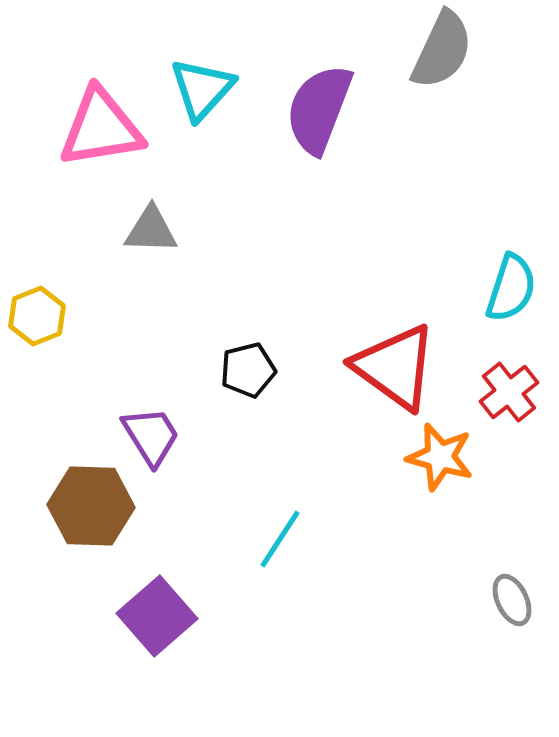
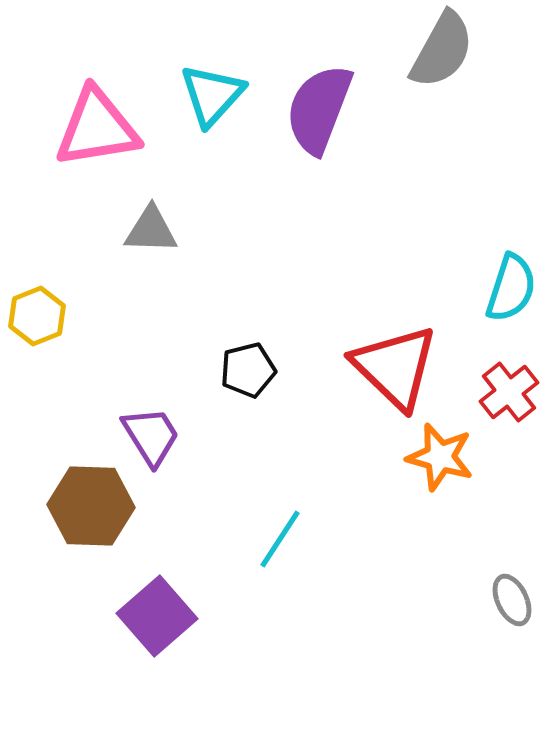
gray semicircle: rotated 4 degrees clockwise
cyan triangle: moved 10 px right, 6 px down
pink triangle: moved 4 px left
red triangle: rotated 8 degrees clockwise
